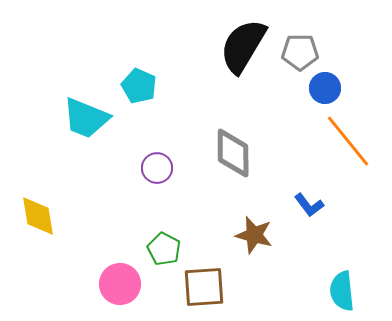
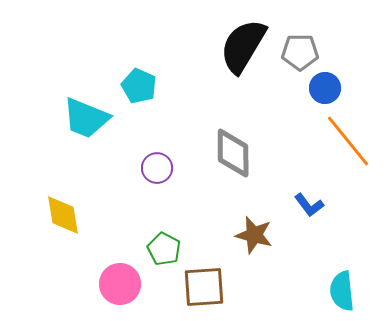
yellow diamond: moved 25 px right, 1 px up
